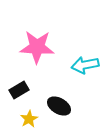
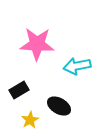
pink star: moved 3 px up
cyan arrow: moved 8 px left, 1 px down
yellow star: moved 1 px right, 1 px down
